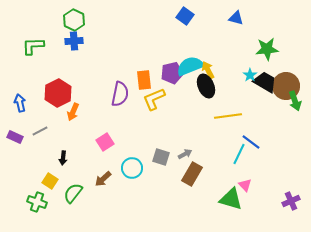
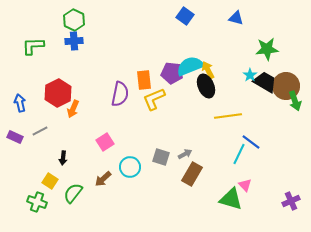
purple pentagon: rotated 20 degrees clockwise
orange arrow: moved 3 px up
cyan circle: moved 2 px left, 1 px up
